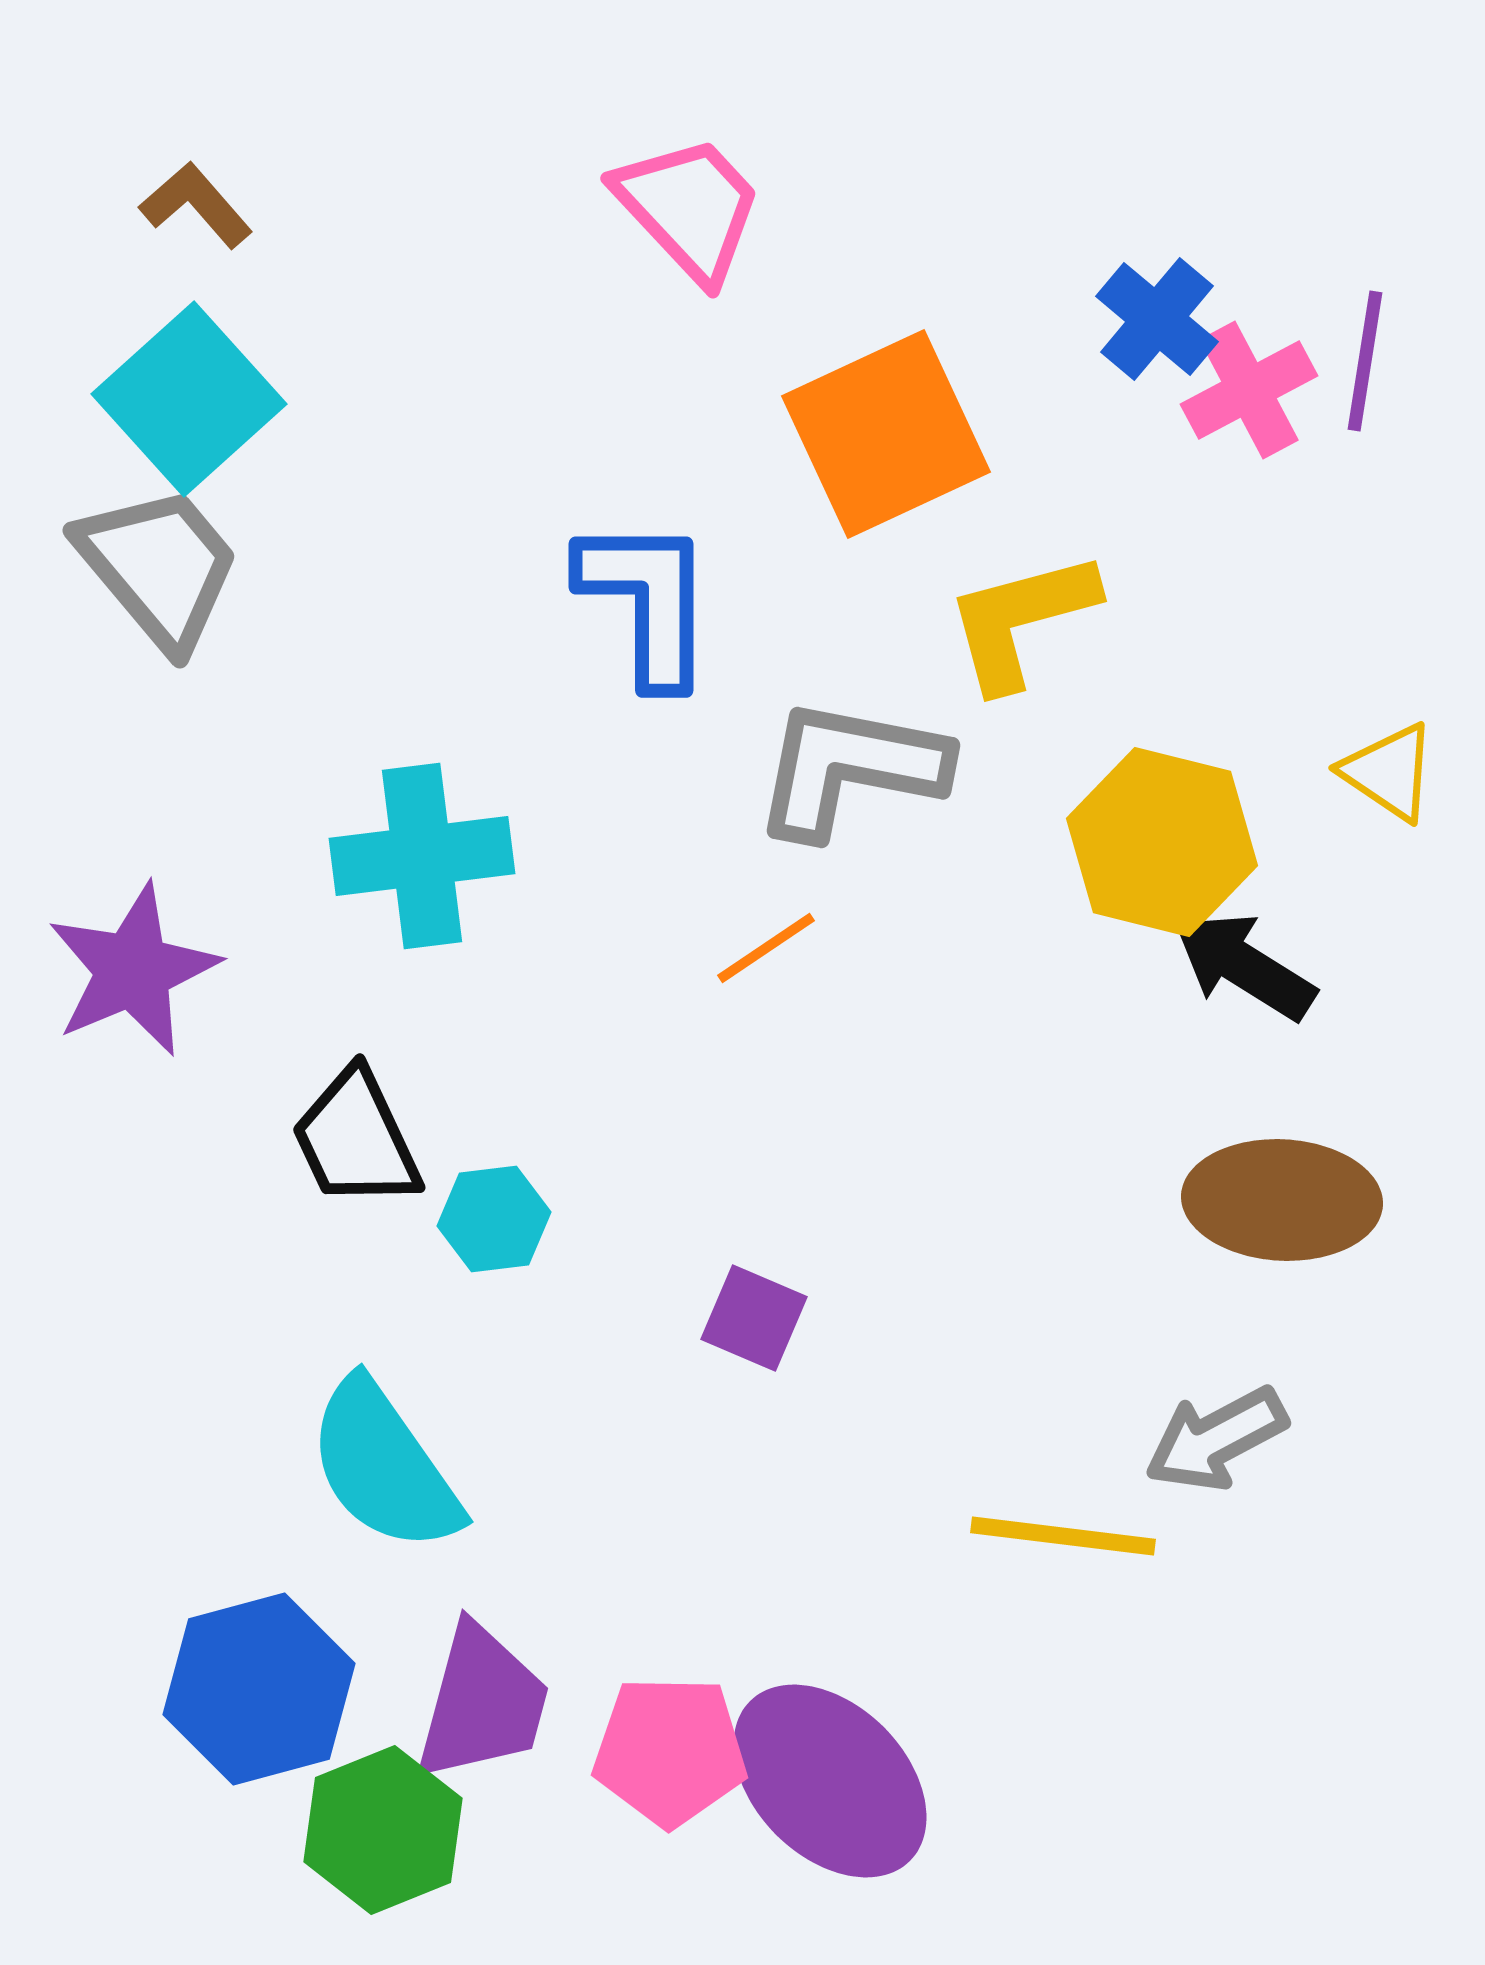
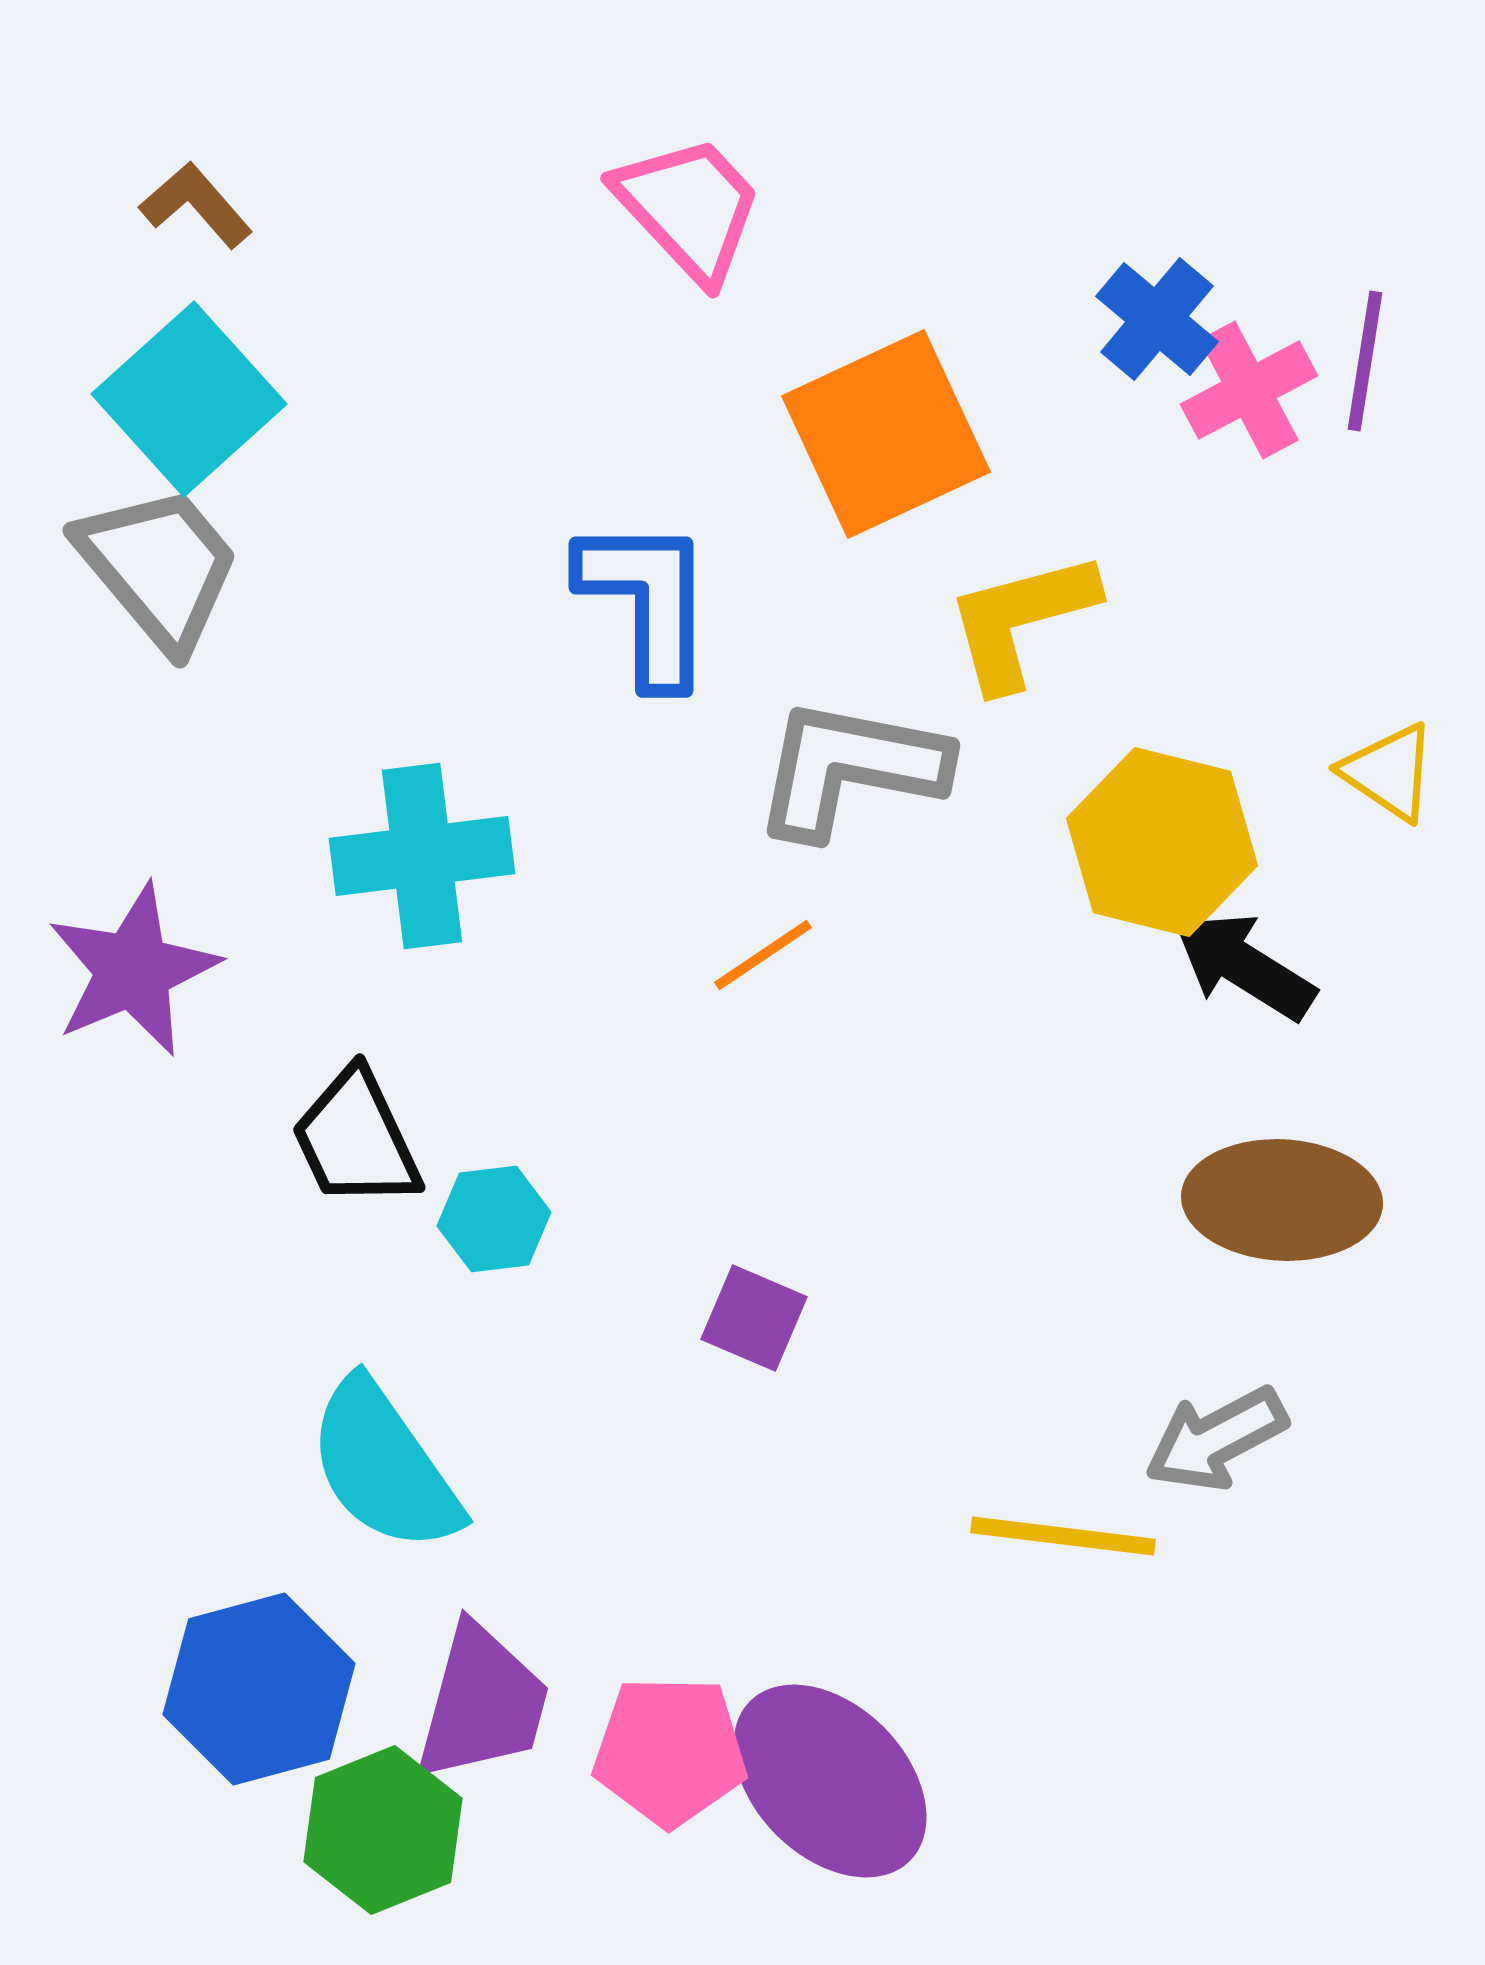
orange line: moved 3 px left, 7 px down
